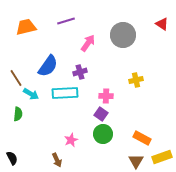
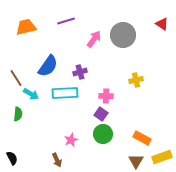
pink arrow: moved 6 px right, 4 px up
